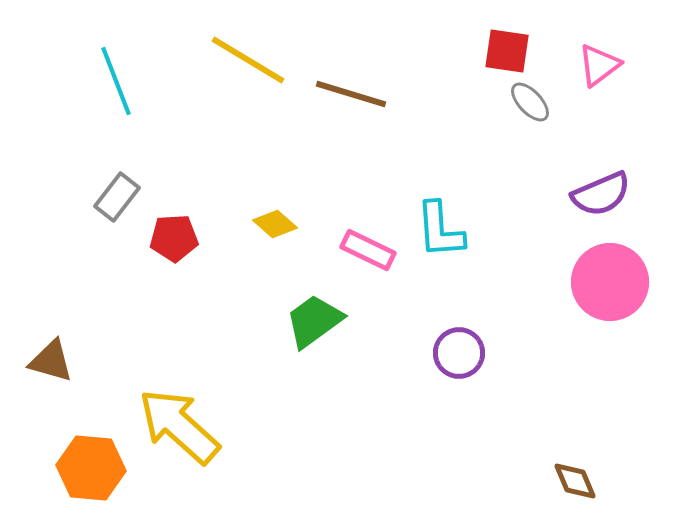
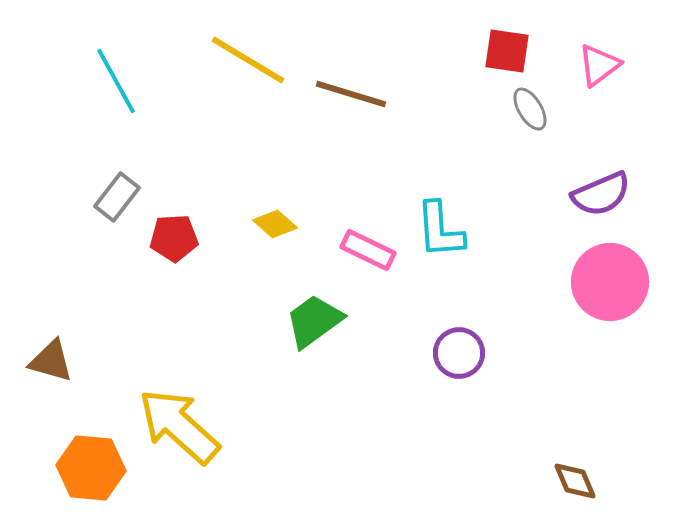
cyan line: rotated 8 degrees counterclockwise
gray ellipse: moved 7 px down; rotated 12 degrees clockwise
